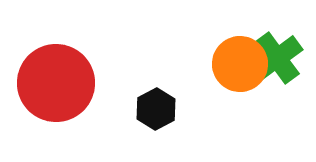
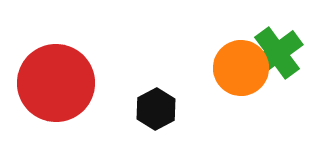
green cross: moved 5 px up
orange circle: moved 1 px right, 4 px down
